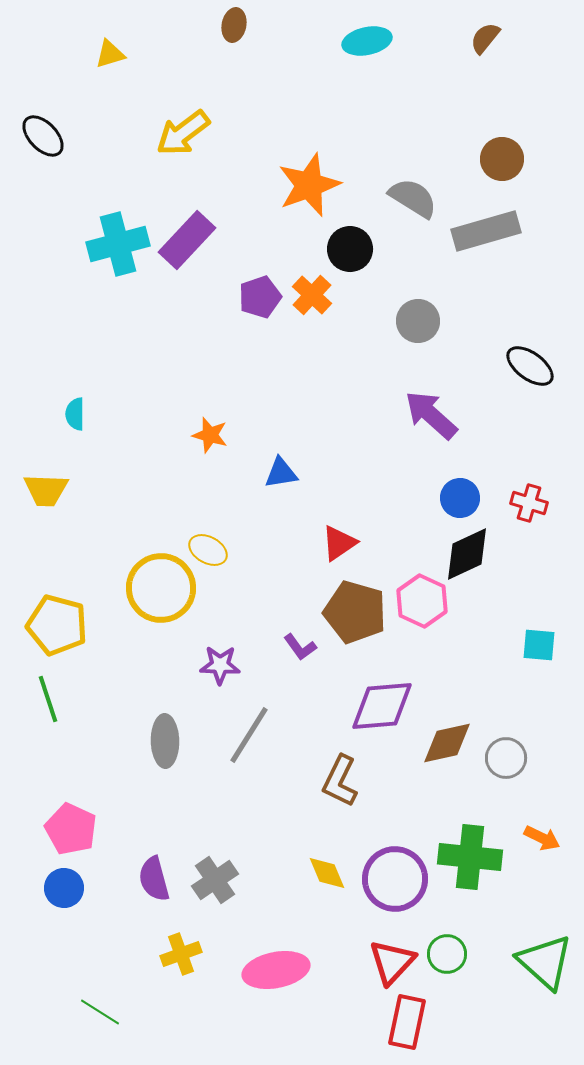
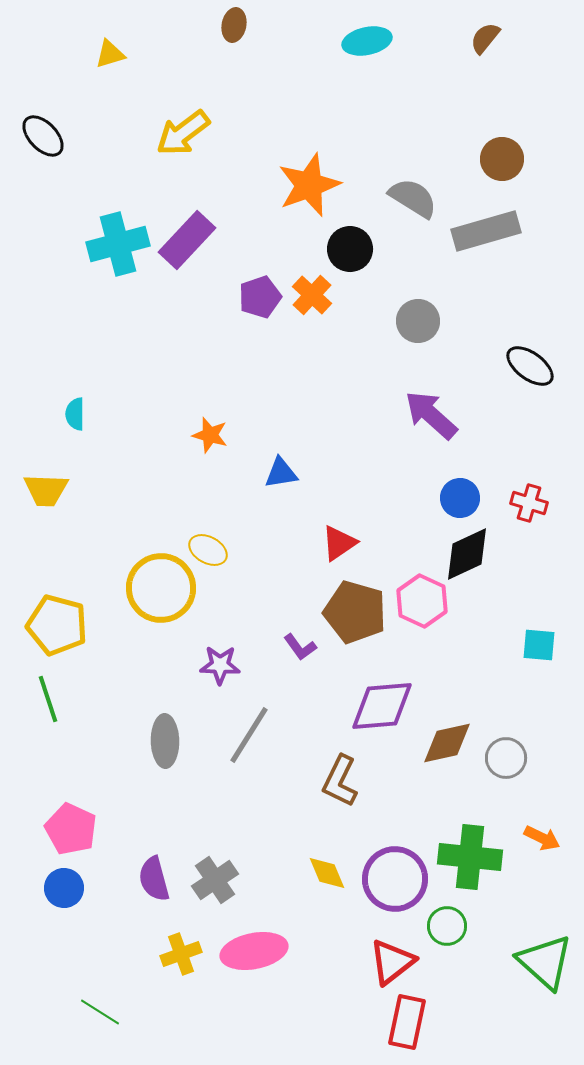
green circle at (447, 954): moved 28 px up
red triangle at (392, 962): rotated 9 degrees clockwise
pink ellipse at (276, 970): moved 22 px left, 19 px up
